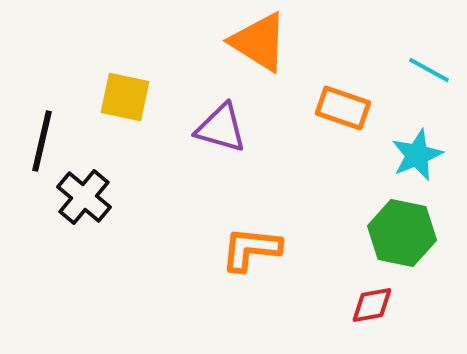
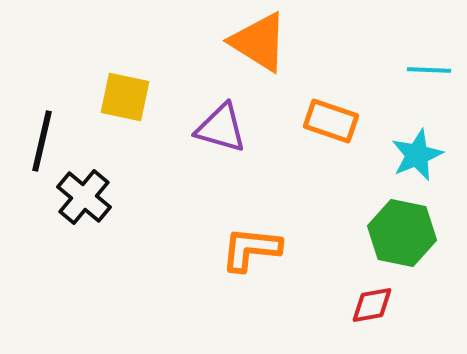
cyan line: rotated 27 degrees counterclockwise
orange rectangle: moved 12 px left, 13 px down
